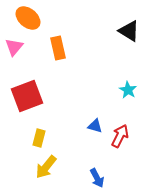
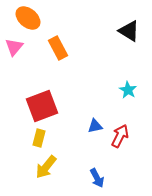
orange rectangle: rotated 15 degrees counterclockwise
red square: moved 15 px right, 10 px down
blue triangle: rotated 28 degrees counterclockwise
